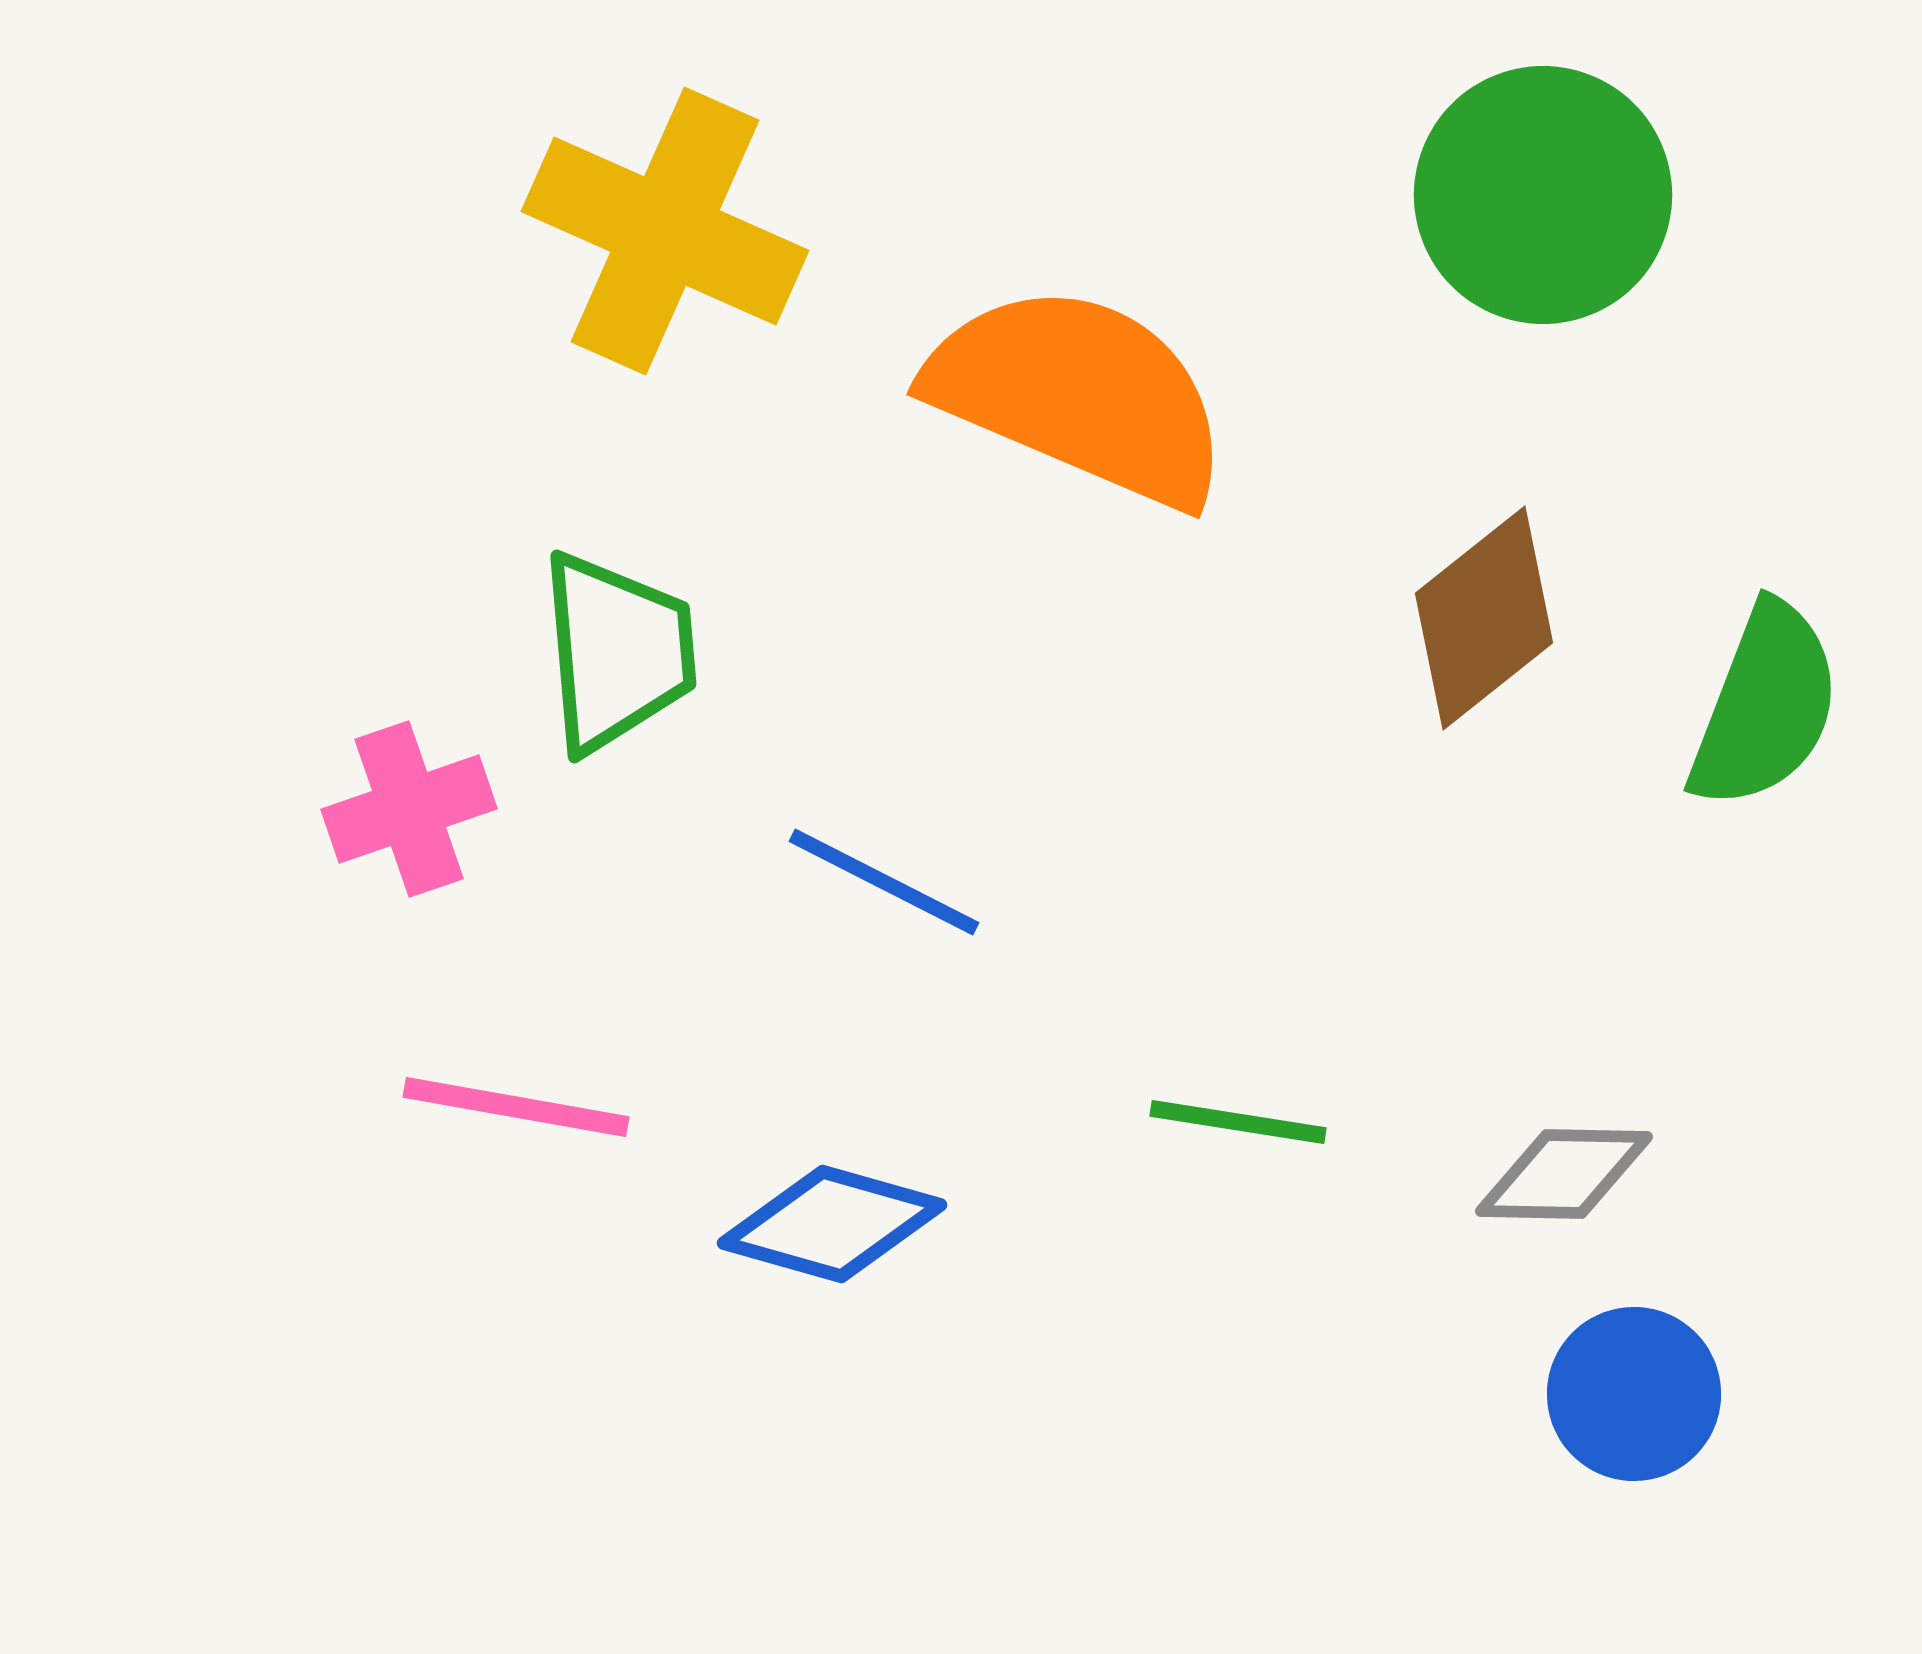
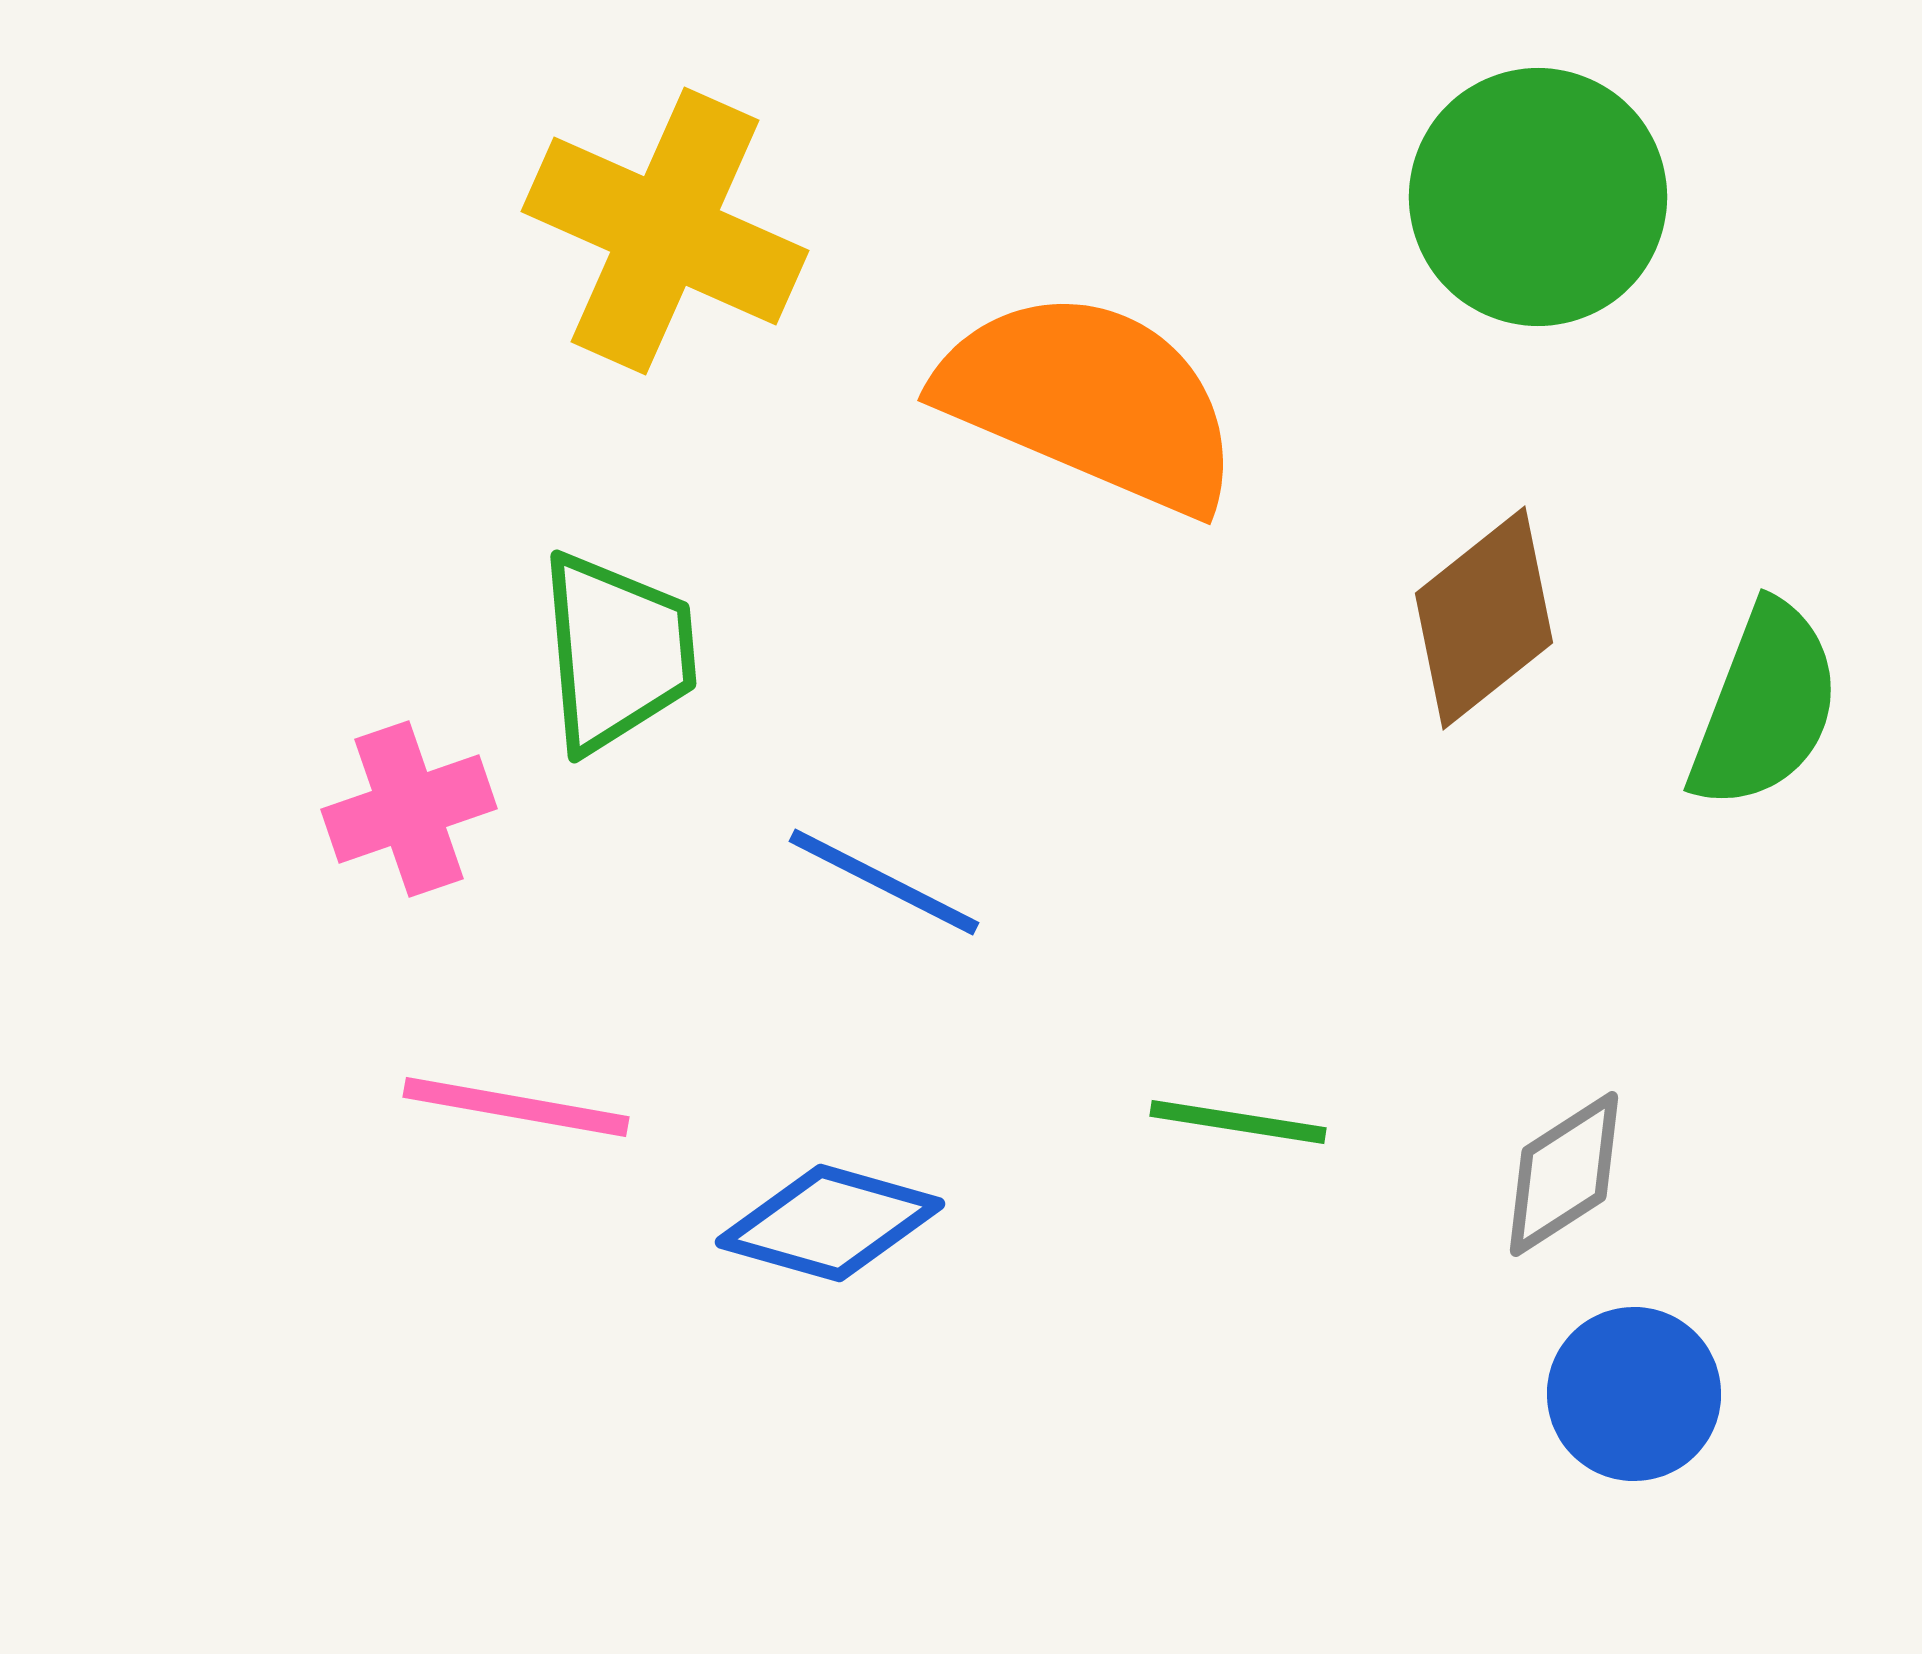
green circle: moved 5 px left, 2 px down
orange semicircle: moved 11 px right, 6 px down
gray diamond: rotated 34 degrees counterclockwise
blue diamond: moved 2 px left, 1 px up
